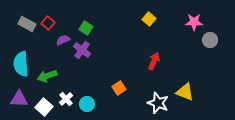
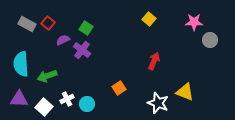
white cross: moved 1 px right; rotated 16 degrees clockwise
